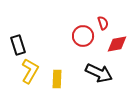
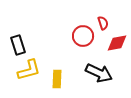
red diamond: moved 1 px up
yellow L-shape: moved 1 px left, 1 px up; rotated 45 degrees clockwise
